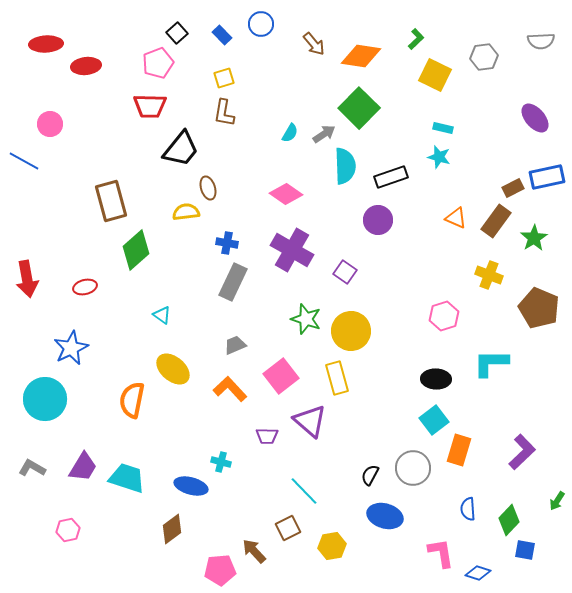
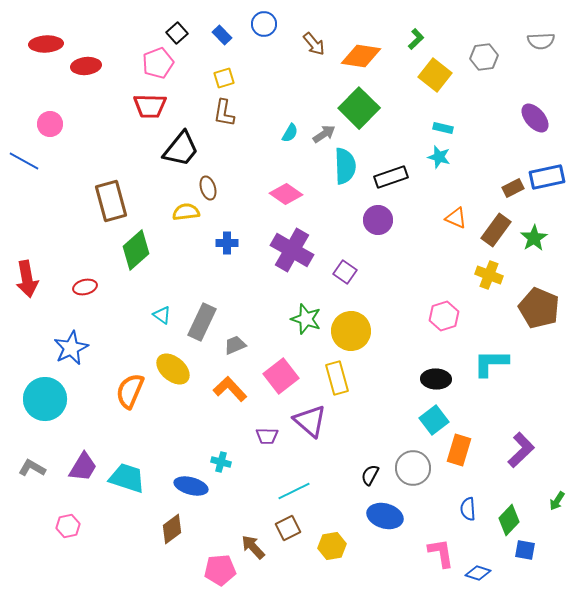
blue circle at (261, 24): moved 3 px right
yellow square at (435, 75): rotated 12 degrees clockwise
brown rectangle at (496, 221): moved 9 px down
blue cross at (227, 243): rotated 10 degrees counterclockwise
gray rectangle at (233, 282): moved 31 px left, 40 px down
orange semicircle at (132, 400): moved 2 px left, 9 px up; rotated 12 degrees clockwise
purple L-shape at (522, 452): moved 1 px left, 2 px up
cyan line at (304, 491): moved 10 px left; rotated 72 degrees counterclockwise
pink hexagon at (68, 530): moved 4 px up
brown arrow at (254, 551): moved 1 px left, 4 px up
